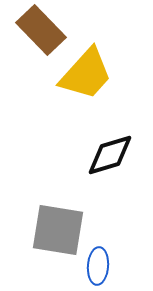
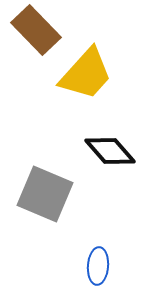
brown rectangle: moved 5 px left
black diamond: moved 4 px up; rotated 66 degrees clockwise
gray square: moved 13 px left, 36 px up; rotated 14 degrees clockwise
